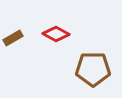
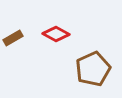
brown pentagon: rotated 24 degrees counterclockwise
